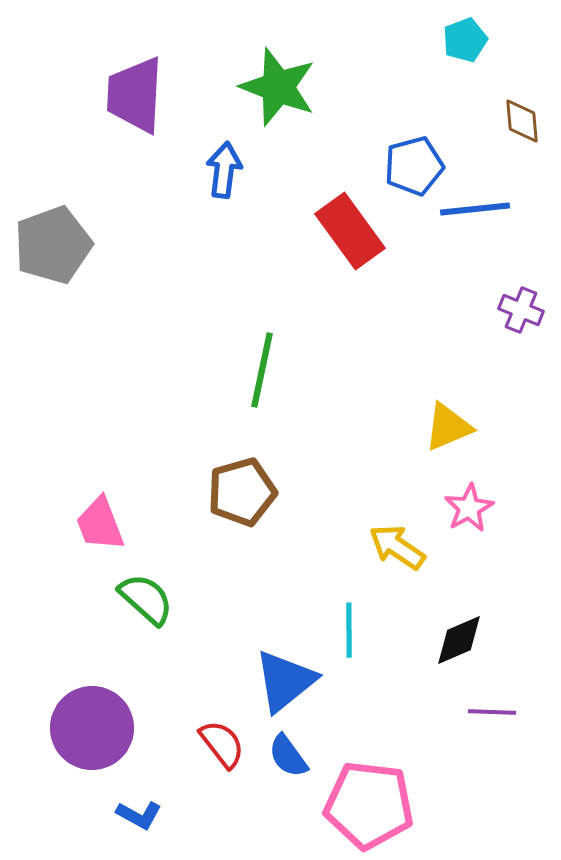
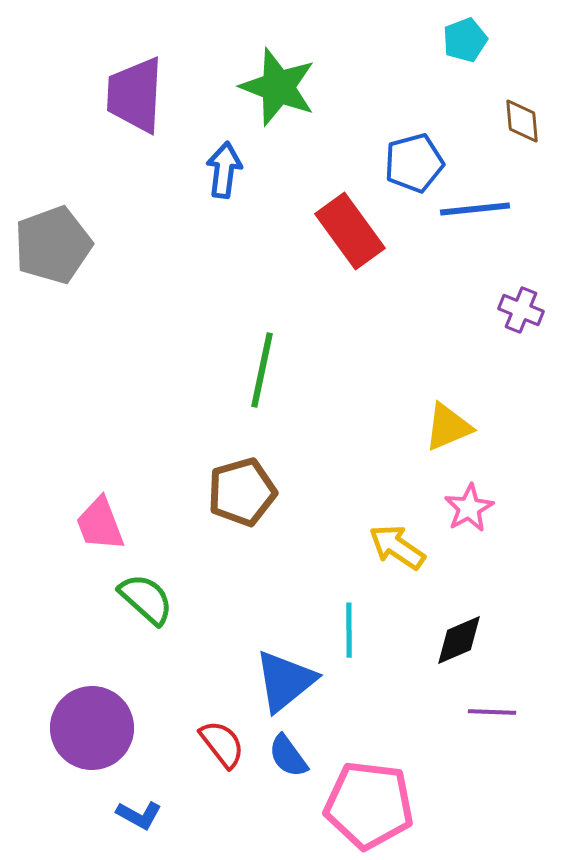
blue pentagon: moved 3 px up
